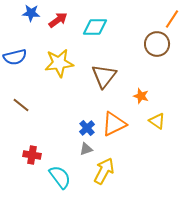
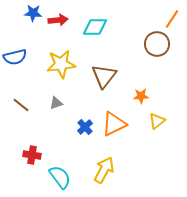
blue star: moved 2 px right
red arrow: rotated 30 degrees clockwise
yellow star: moved 2 px right, 1 px down
orange star: rotated 21 degrees counterclockwise
yellow triangle: rotated 48 degrees clockwise
blue cross: moved 2 px left, 1 px up
gray triangle: moved 30 px left, 46 px up
yellow arrow: moved 1 px up
